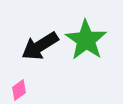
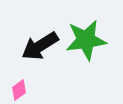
green star: rotated 30 degrees clockwise
